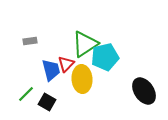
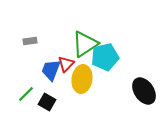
blue trapezoid: rotated 145 degrees counterclockwise
yellow ellipse: rotated 12 degrees clockwise
